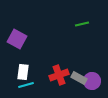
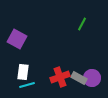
green line: rotated 48 degrees counterclockwise
red cross: moved 1 px right, 2 px down
purple circle: moved 3 px up
cyan line: moved 1 px right
